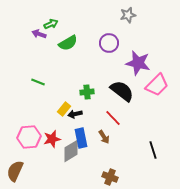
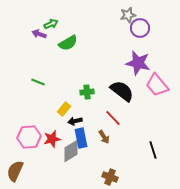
purple circle: moved 31 px right, 15 px up
pink trapezoid: rotated 95 degrees clockwise
black arrow: moved 7 px down
